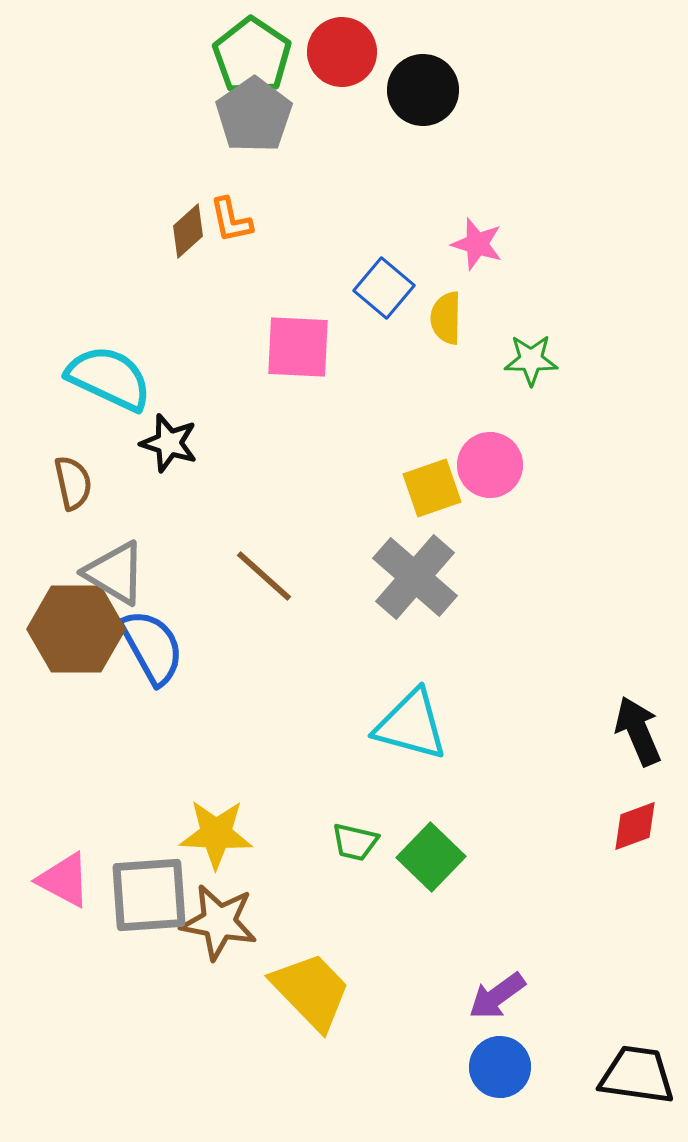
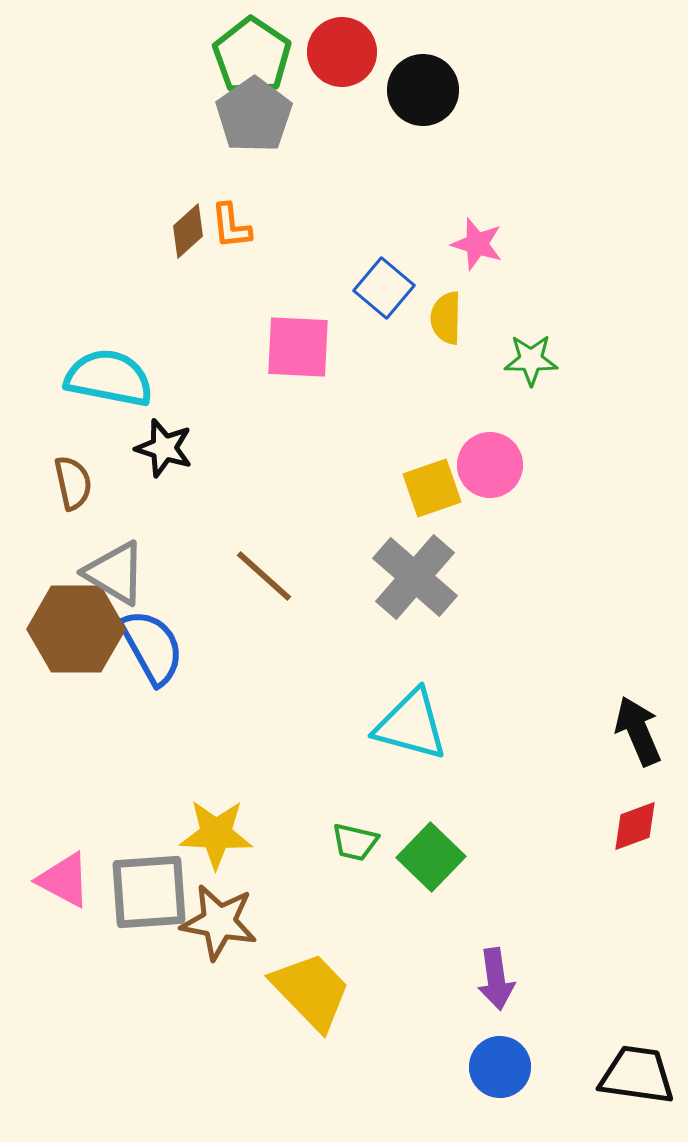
orange L-shape: moved 6 px down; rotated 6 degrees clockwise
cyan semicircle: rotated 14 degrees counterclockwise
black star: moved 5 px left, 5 px down
gray square: moved 3 px up
purple arrow: moved 1 px left, 17 px up; rotated 62 degrees counterclockwise
